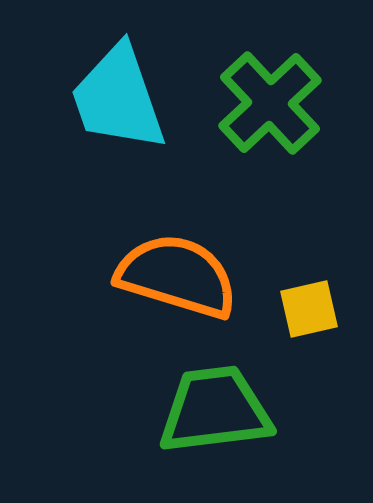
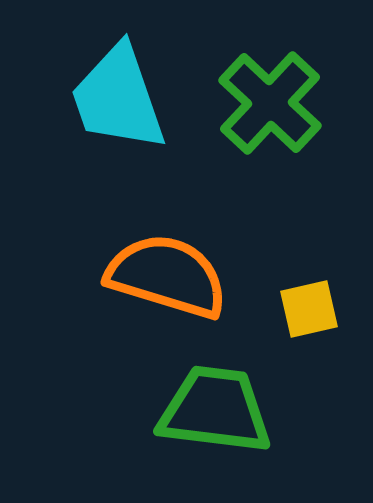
green cross: rotated 4 degrees counterclockwise
orange semicircle: moved 10 px left
green trapezoid: rotated 14 degrees clockwise
